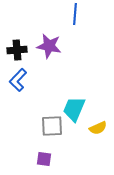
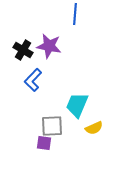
black cross: moved 6 px right; rotated 36 degrees clockwise
blue L-shape: moved 15 px right
cyan trapezoid: moved 3 px right, 4 px up
yellow semicircle: moved 4 px left
purple square: moved 16 px up
